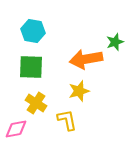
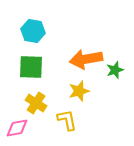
green star: moved 28 px down
pink diamond: moved 1 px right, 1 px up
